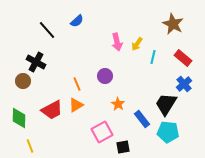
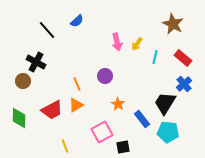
cyan line: moved 2 px right
black trapezoid: moved 1 px left, 1 px up
yellow line: moved 35 px right
